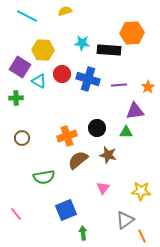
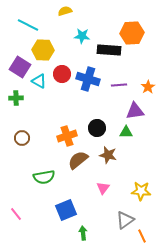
cyan line: moved 1 px right, 9 px down
cyan star: moved 7 px up
